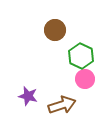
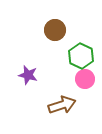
purple star: moved 21 px up
